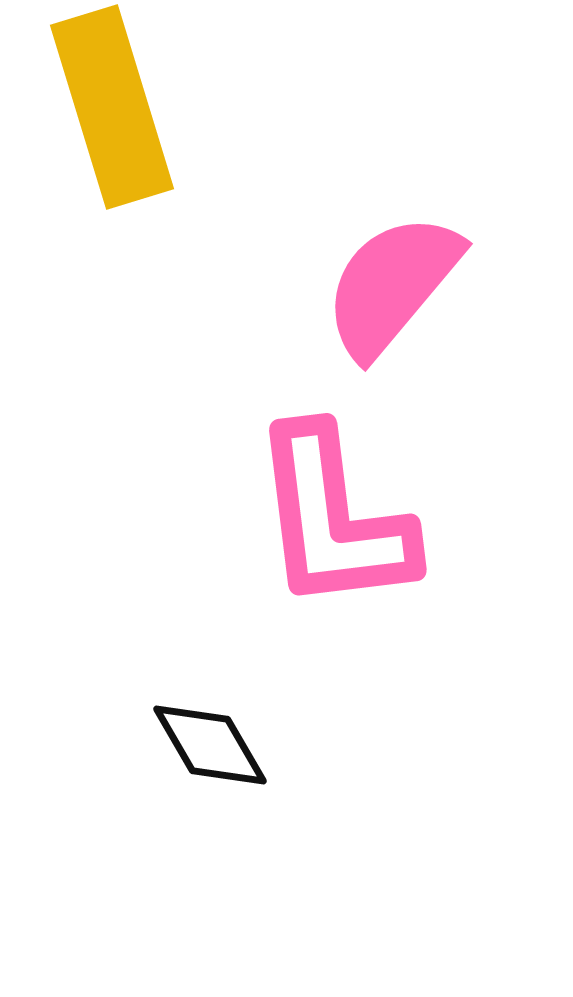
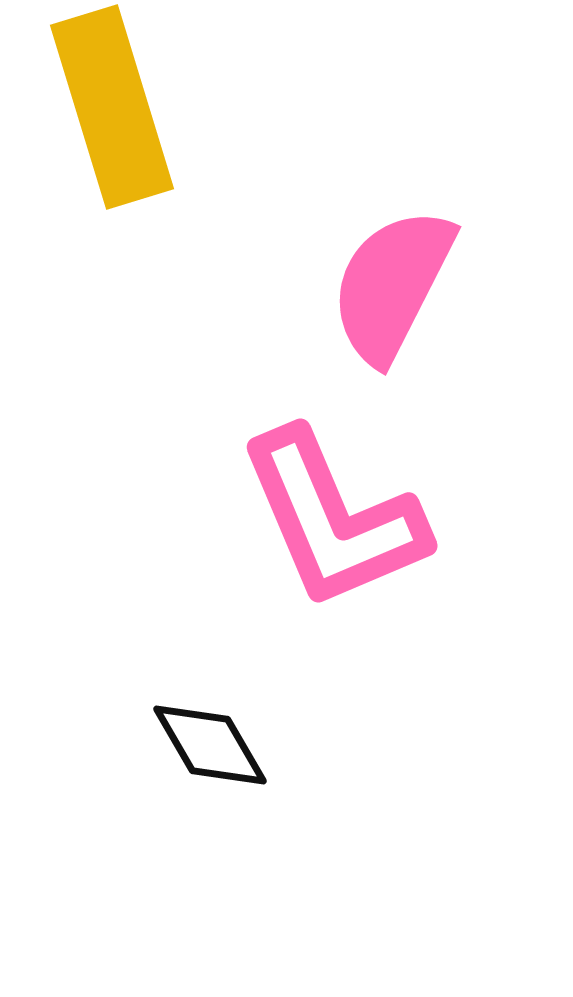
pink semicircle: rotated 13 degrees counterclockwise
pink L-shape: rotated 16 degrees counterclockwise
